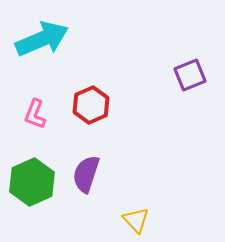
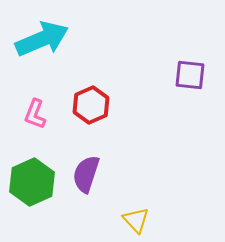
purple square: rotated 28 degrees clockwise
